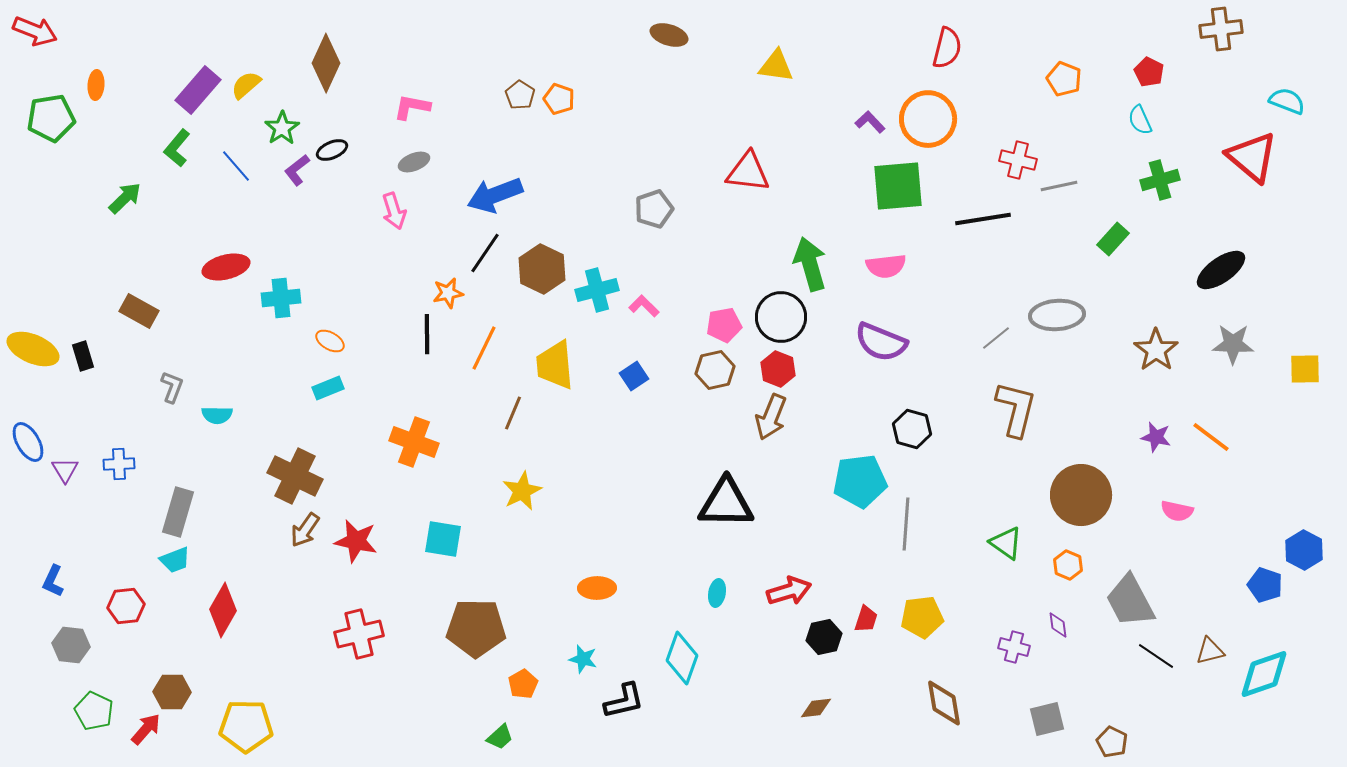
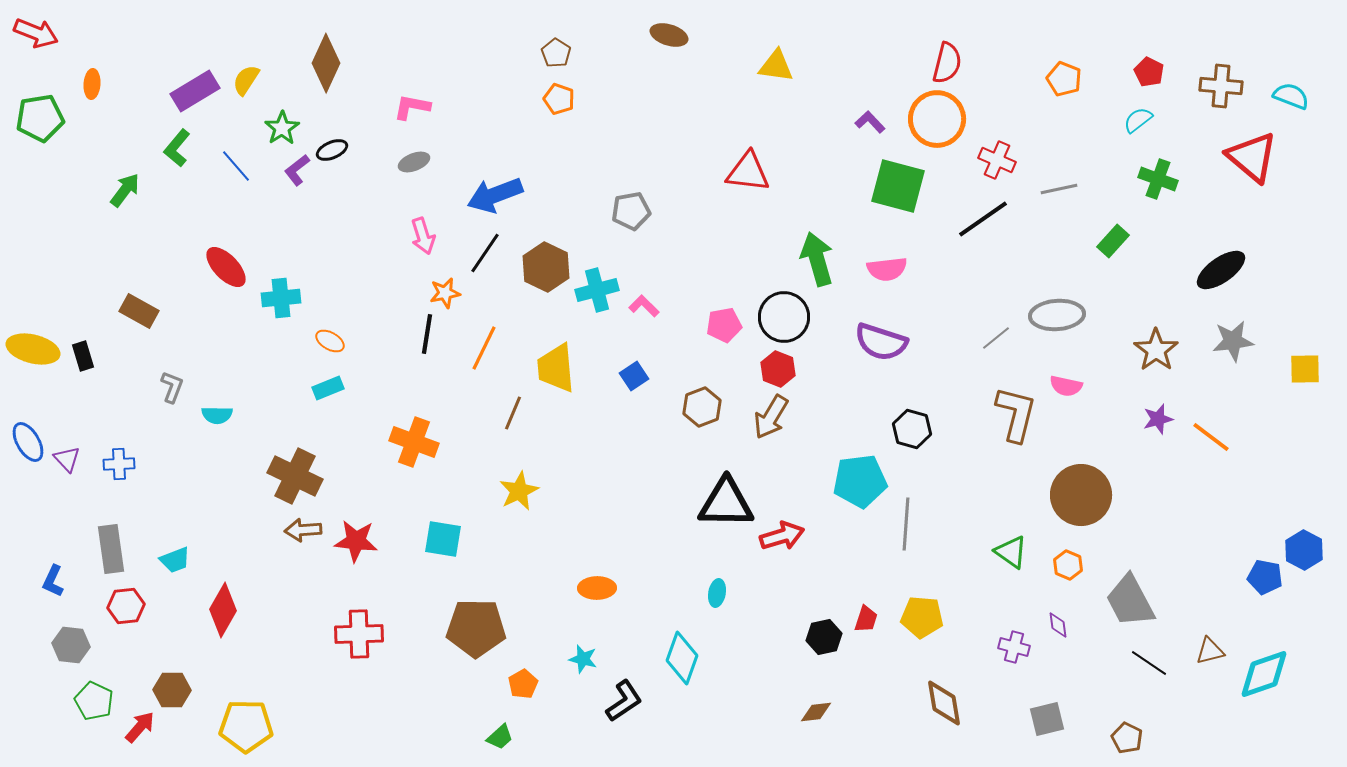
brown cross at (1221, 29): moved 57 px down; rotated 12 degrees clockwise
red arrow at (35, 31): moved 1 px right, 2 px down
red semicircle at (947, 48): moved 15 px down
orange ellipse at (96, 85): moved 4 px left, 1 px up
yellow semicircle at (246, 85): moved 5 px up; rotated 16 degrees counterclockwise
purple rectangle at (198, 90): moved 3 px left, 1 px down; rotated 18 degrees clockwise
brown pentagon at (520, 95): moved 36 px right, 42 px up
cyan semicircle at (1287, 101): moved 4 px right, 5 px up
green pentagon at (51, 118): moved 11 px left
orange circle at (928, 119): moved 9 px right
cyan semicircle at (1140, 120): moved 2 px left; rotated 76 degrees clockwise
red cross at (1018, 160): moved 21 px left; rotated 9 degrees clockwise
green cross at (1160, 180): moved 2 px left, 1 px up; rotated 36 degrees clockwise
green square at (898, 186): rotated 20 degrees clockwise
gray line at (1059, 186): moved 3 px down
green arrow at (125, 198): moved 8 px up; rotated 9 degrees counterclockwise
gray pentagon at (654, 209): moved 23 px left, 2 px down; rotated 9 degrees clockwise
pink arrow at (394, 211): moved 29 px right, 25 px down
black line at (983, 219): rotated 26 degrees counterclockwise
green rectangle at (1113, 239): moved 2 px down
green arrow at (810, 264): moved 7 px right, 5 px up
pink semicircle at (886, 266): moved 1 px right, 3 px down
red ellipse at (226, 267): rotated 60 degrees clockwise
brown hexagon at (542, 269): moved 4 px right, 2 px up
orange star at (448, 293): moved 3 px left
black circle at (781, 317): moved 3 px right
black line at (427, 334): rotated 9 degrees clockwise
purple semicircle at (881, 342): rotated 4 degrees counterclockwise
gray star at (1233, 344): moved 3 px up; rotated 9 degrees counterclockwise
yellow ellipse at (33, 349): rotated 9 degrees counterclockwise
yellow trapezoid at (555, 365): moved 1 px right, 3 px down
brown hexagon at (715, 370): moved 13 px left, 37 px down; rotated 9 degrees counterclockwise
brown L-shape at (1016, 409): moved 5 px down
brown arrow at (771, 417): rotated 9 degrees clockwise
purple star at (1156, 437): moved 2 px right, 18 px up; rotated 28 degrees counterclockwise
purple triangle at (65, 470): moved 2 px right, 11 px up; rotated 12 degrees counterclockwise
yellow star at (522, 491): moved 3 px left
pink semicircle at (1177, 511): moved 111 px left, 125 px up
gray rectangle at (178, 512): moved 67 px left, 37 px down; rotated 24 degrees counterclockwise
brown arrow at (305, 530): moved 2 px left; rotated 51 degrees clockwise
red star at (356, 541): rotated 6 degrees counterclockwise
green triangle at (1006, 543): moved 5 px right, 9 px down
blue pentagon at (1265, 585): moved 8 px up; rotated 8 degrees counterclockwise
red arrow at (789, 591): moved 7 px left, 55 px up
yellow pentagon at (922, 617): rotated 12 degrees clockwise
red cross at (359, 634): rotated 12 degrees clockwise
black line at (1156, 656): moved 7 px left, 7 px down
brown hexagon at (172, 692): moved 2 px up
black L-shape at (624, 701): rotated 21 degrees counterclockwise
brown diamond at (816, 708): moved 4 px down
green pentagon at (94, 711): moved 10 px up
red arrow at (146, 729): moved 6 px left, 2 px up
brown pentagon at (1112, 742): moved 15 px right, 4 px up
